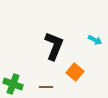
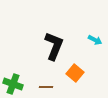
orange square: moved 1 px down
